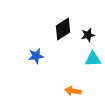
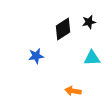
black star: moved 1 px right, 13 px up
cyan triangle: moved 1 px left, 1 px up
